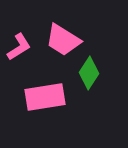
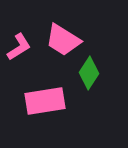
pink rectangle: moved 4 px down
